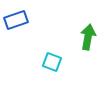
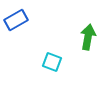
blue rectangle: rotated 10 degrees counterclockwise
